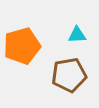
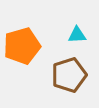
brown pentagon: rotated 8 degrees counterclockwise
